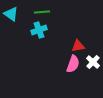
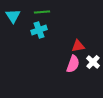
cyan triangle: moved 2 px right, 2 px down; rotated 21 degrees clockwise
